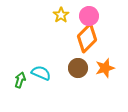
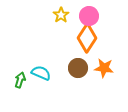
orange diamond: rotated 12 degrees counterclockwise
orange star: moved 1 px left; rotated 24 degrees clockwise
